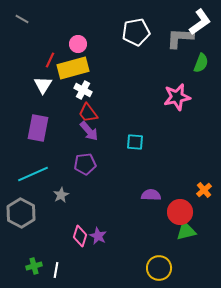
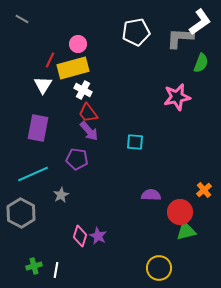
purple pentagon: moved 8 px left, 5 px up; rotated 15 degrees clockwise
